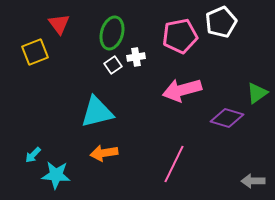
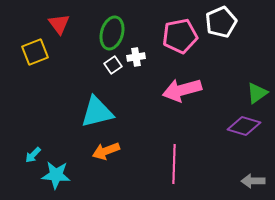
purple diamond: moved 17 px right, 8 px down
orange arrow: moved 2 px right, 2 px up; rotated 12 degrees counterclockwise
pink line: rotated 24 degrees counterclockwise
